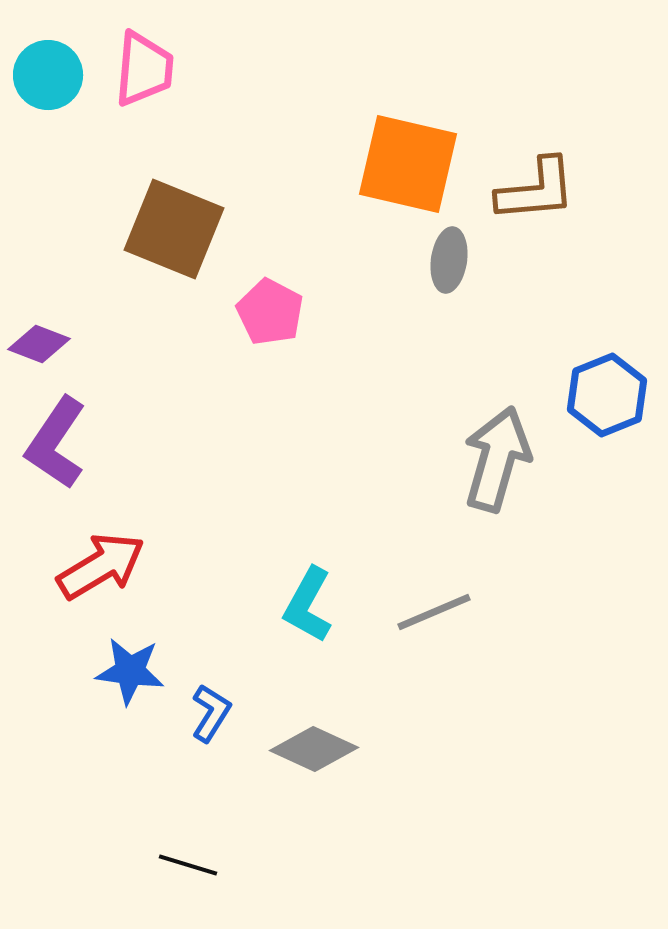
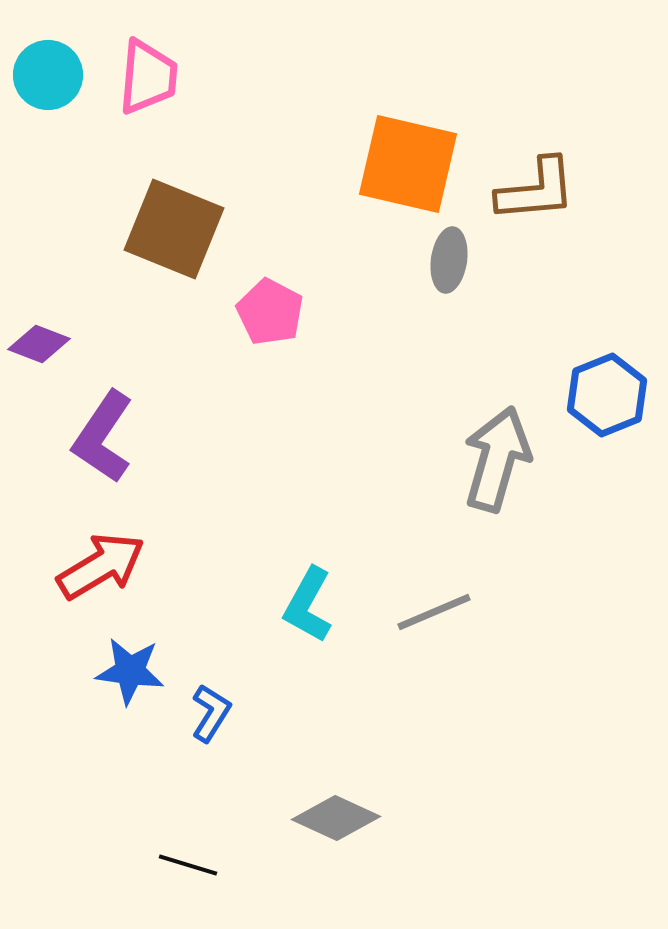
pink trapezoid: moved 4 px right, 8 px down
purple L-shape: moved 47 px right, 6 px up
gray diamond: moved 22 px right, 69 px down
